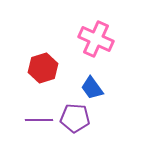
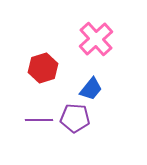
pink cross: rotated 24 degrees clockwise
blue trapezoid: moved 1 px left, 1 px down; rotated 105 degrees counterclockwise
